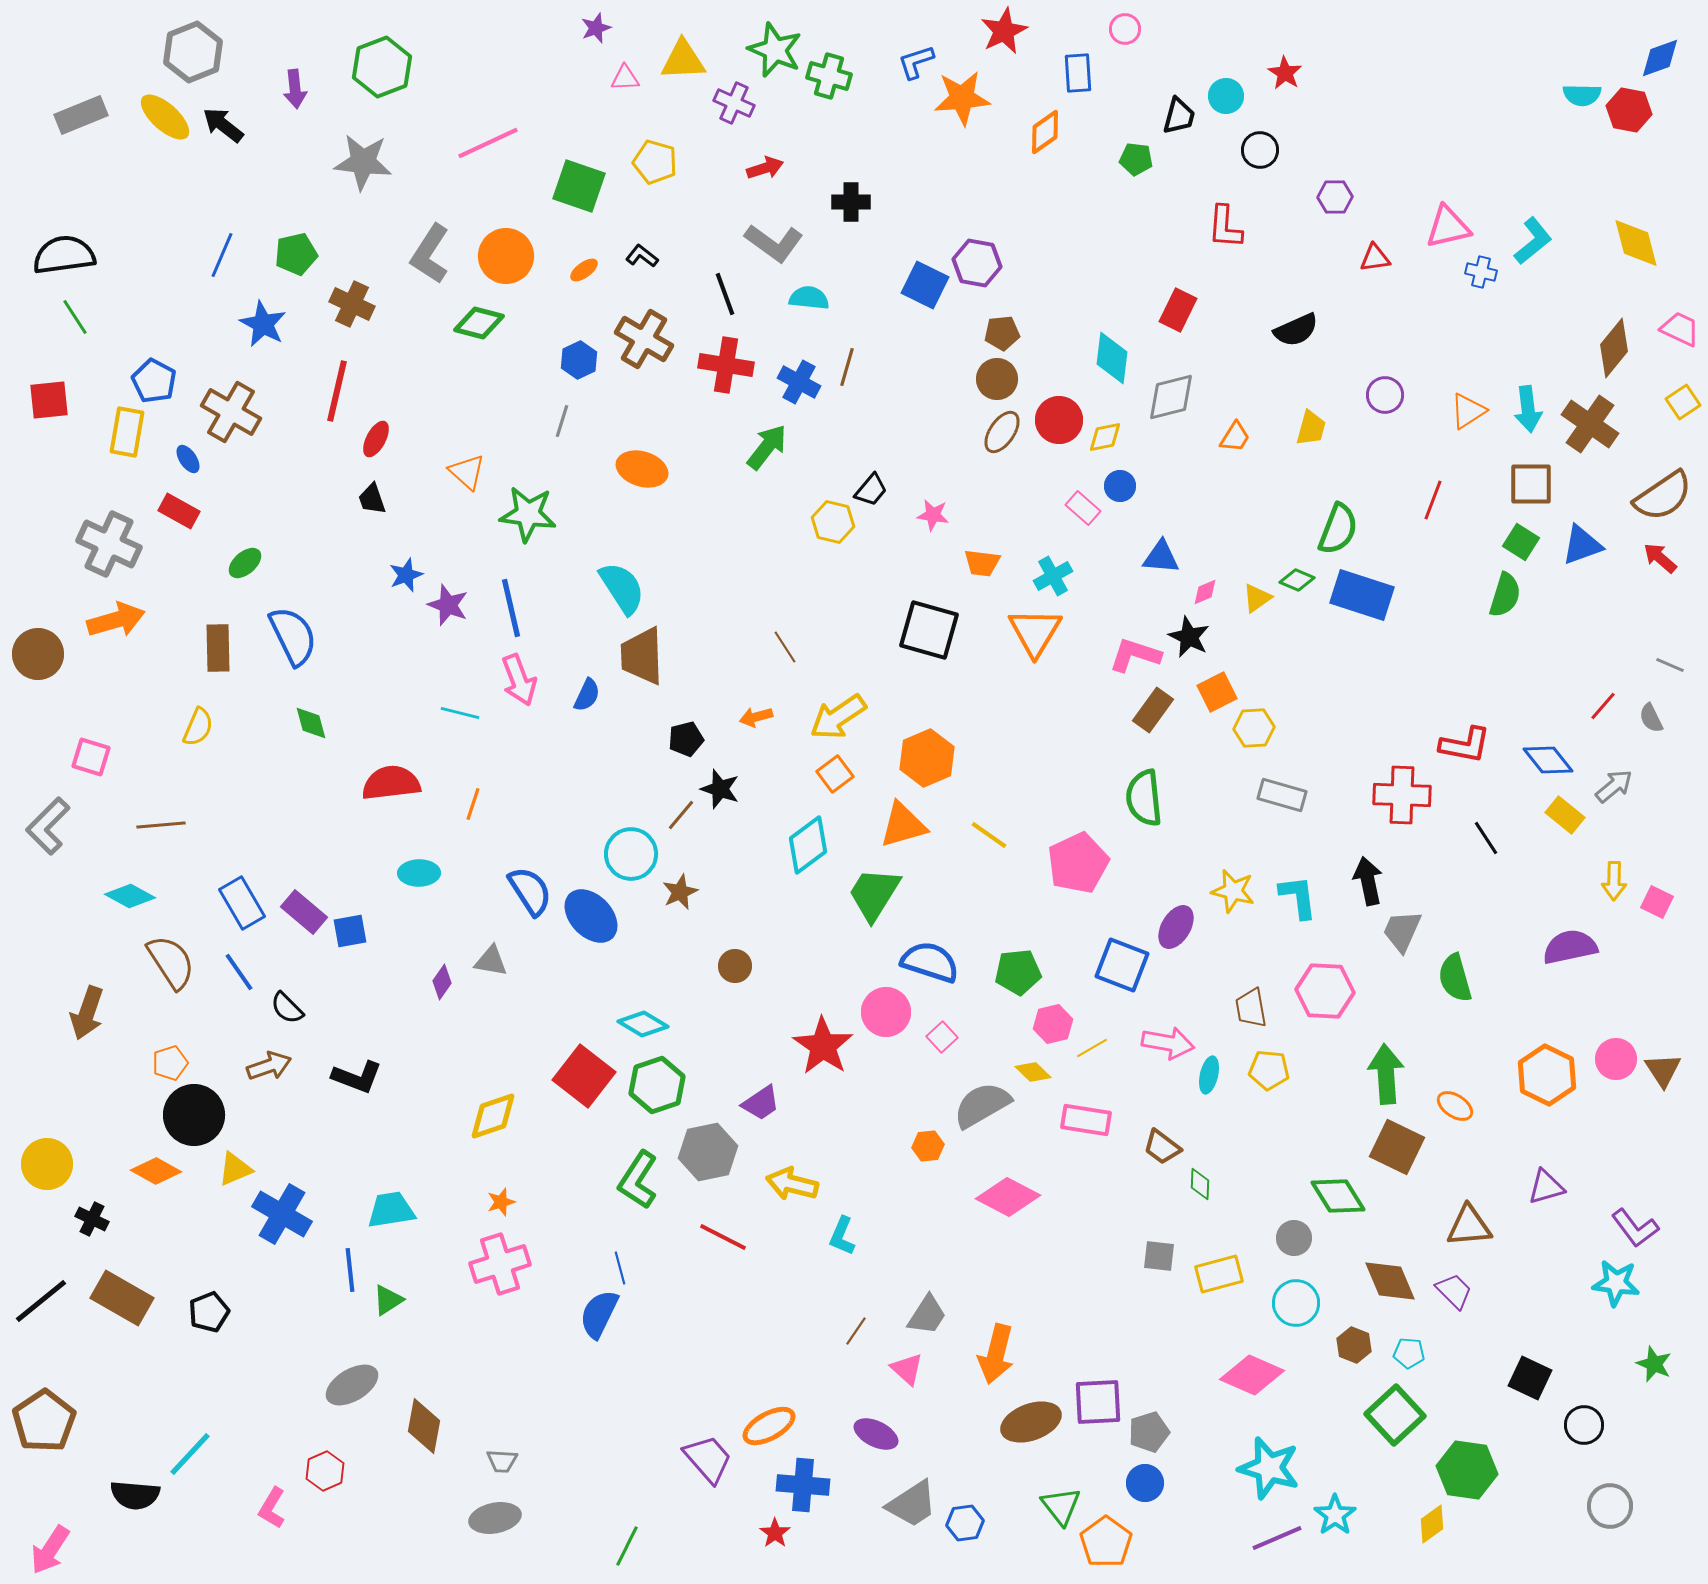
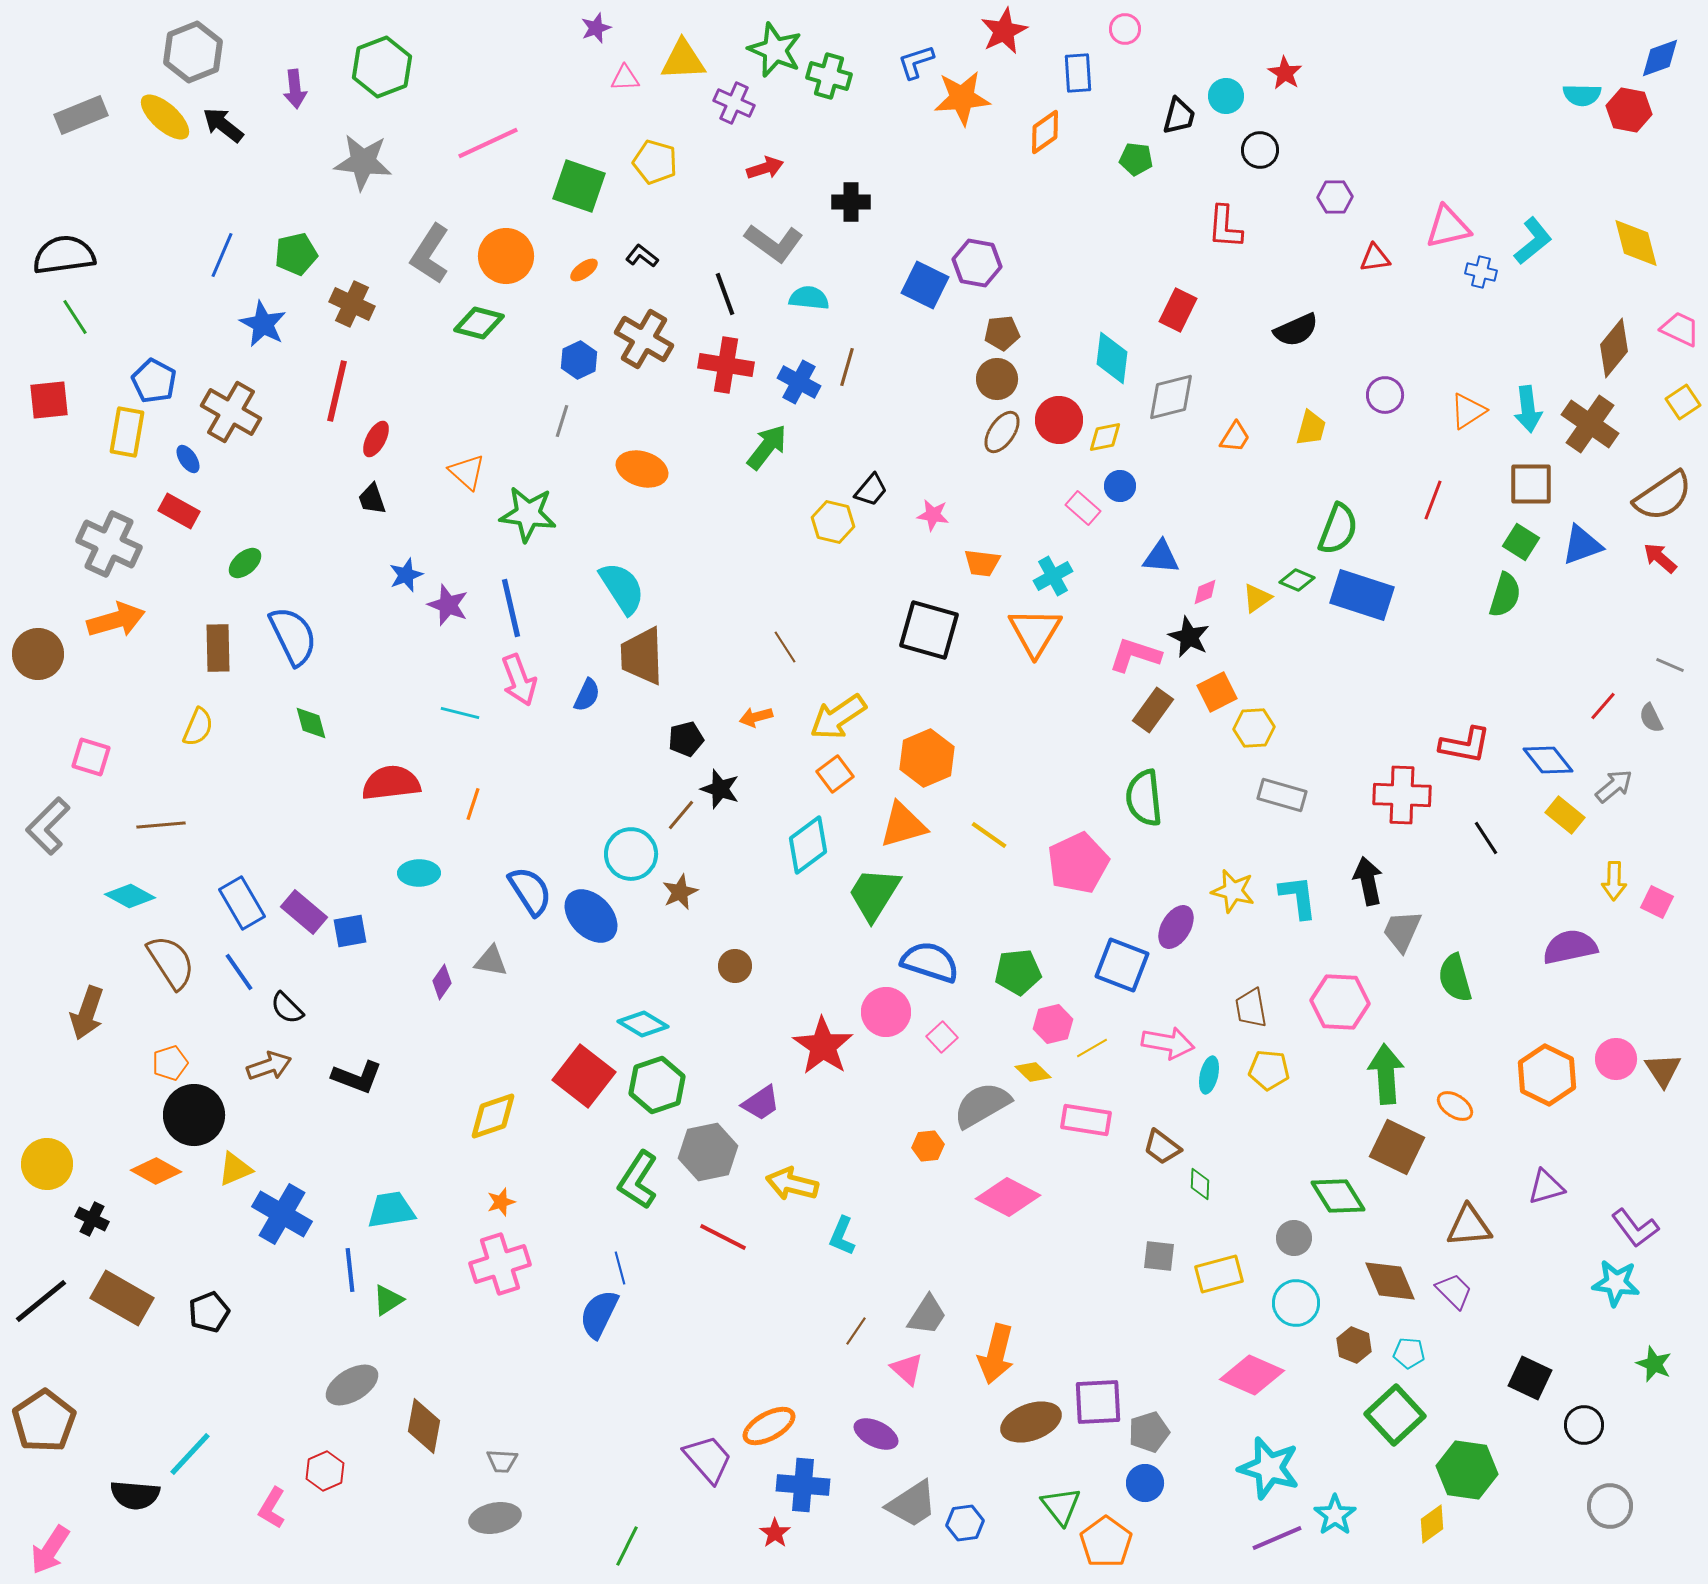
pink hexagon at (1325, 991): moved 15 px right, 11 px down
